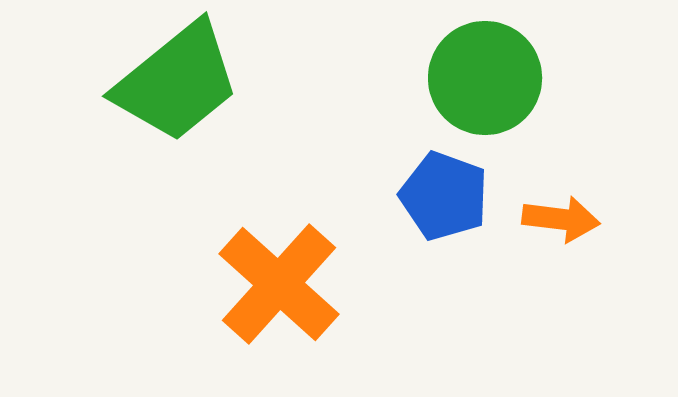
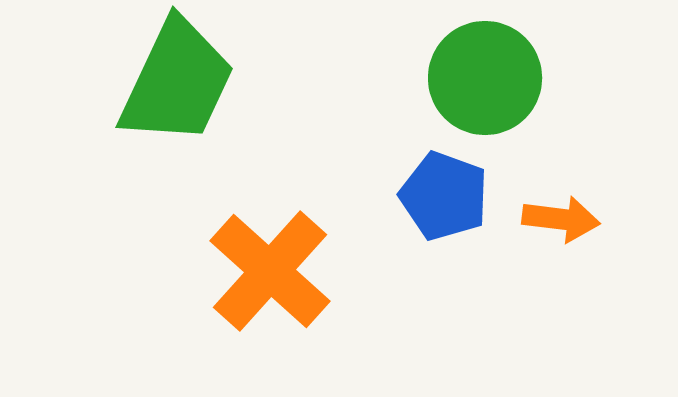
green trapezoid: rotated 26 degrees counterclockwise
orange cross: moved 9 px left, 13 px up
